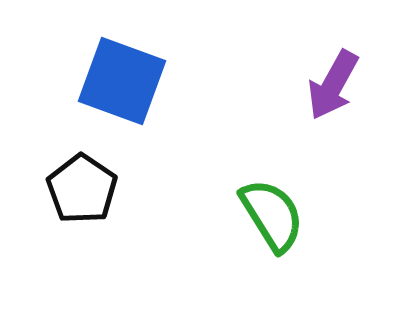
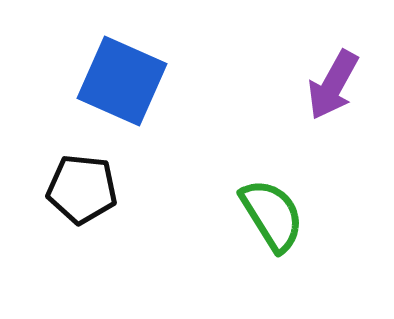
blue square: rotated 4 degrees clockwise
black pentagon: rotated 28 degrees counterclockwise
